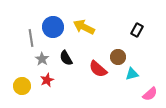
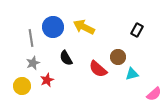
gray star: moved 9 px left, 4 px down; rotated 16 degrees clockwise
pink semicircle: moved 4 px right
